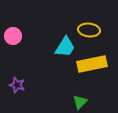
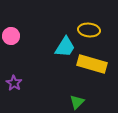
pink circle: moved 2 px left
yellow rectangle: rotated 28 degrees clockwise
purple star: moved 3 px left, 2 px up; rotated 14 degrees clockwise
green triangle: moved 3 px left
